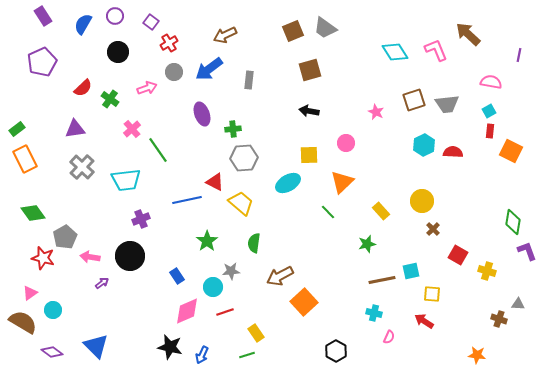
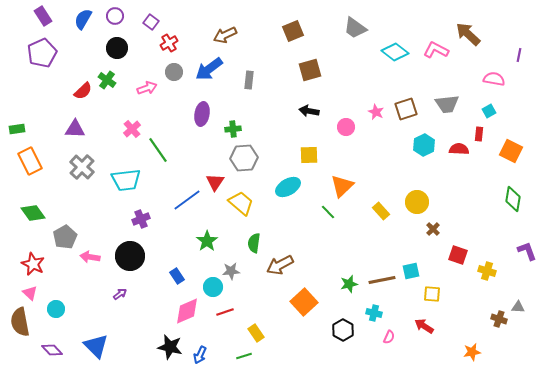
blue semicircle at (83, 24): moved 5 px up
gray trapezoid at (325, 28): moved 30 px right
pink L-shape at (436, 50): rotated 40 degrees counterclockwise
black circle at (118, 52): moved 1 px left, 4 px up
cyan diamond at (395, 52): rotated 20 degrees counterclockwise
purple pentagon at (42, 62): moved 9 px up
pink semicircle at (491, 82): moved 3 px right, 3 px up
red semicircle at (83, 88): moved 3 px down
green cross at (110, 99): moved 3 px left, 19 px up
brown square at (414, 100): moved 8 px left, 9 px down
purple ellipse at (202, 114): rotated 30 degrees clockwise
green rectangle at (17, 129): rotated 28 degrees clockwise
purple triangle at (75, 129): rotated 10 degrees clockwise
red rectangle at (490, 131): moved 11 px left, 3 px down
pink circle at (346, 143): moved 16 px up
red semicircle at (453, 152): moved 6 px right, 3 px up
orange rectangle at (25, 159): moved 5 px right, 2 px down
red triangle at (215, 182): rotated 36 degrees clockwise
orange triangle at (342, 182): moved 4 px down
cyan ellipse at (288, 183): moved 4 px down
blue line at (187, 200): rotated 24 degrees counterclockwise
yellow circle at (422, 201): moved 5 px left, 1 px down
green diamond at (513, 222): moved 23 px up
green star at (367, 244): moved 18 px left, 40 px down
red square at (458, 255): rotated 12 degrees counterclockwise
red star at (43, 258): moved 10 px left, 6 px down; rotated 10 degrees clockwise
brown arrow at (280, 276): moved 11 px up
purple arrow at (102, 283): moved 18 px right, 11 px down
pink triangle at (30, 293): rotated 42 degrees counterclockwise
gray triangle at (518, 304): moved 3 px down
cyan circle at (53, 310): moved 3 px right, 1 px up
red arrow at (424, 321): moved 5 px down
brown semicircle at (23, 322): moved 3 px left; rotated 132 degrees counterclockwise
black hexagon at (336, 351): moved 7 px right, 21 px up
purple diamond at (52, 352): moved 2 px up; rotated 10 degrees clockwise
blue arrow at (202, 355): moved 2 px left
green line at (247, 355): moved 3 px left, 1 px down
orange star at (477, 355): moved 5 px left, 3 px up; rotated 18 degrees counterclockwise
